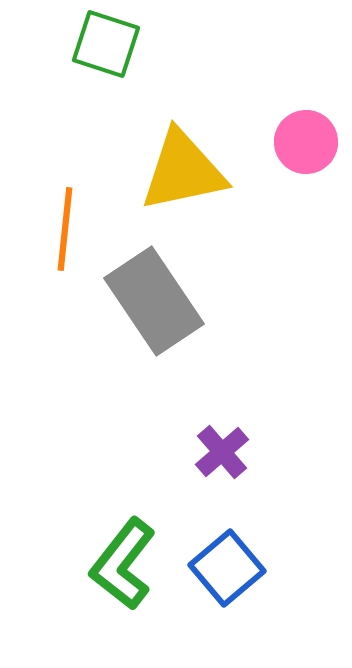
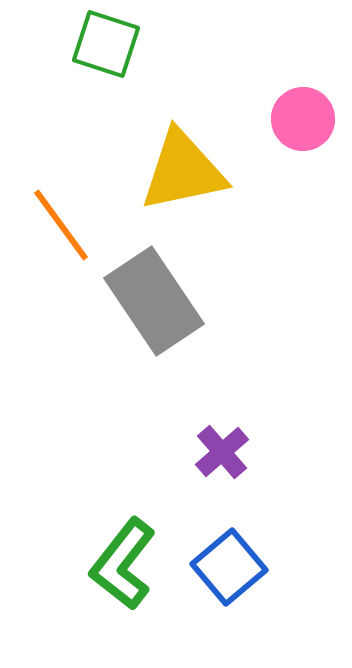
pink circle: moved 3 px left, 23 px up
orange line: moved 4 px left, 4 px up; rotated 42 degrees counterclockwise
blue square: moved 2 px right, 1 px up
